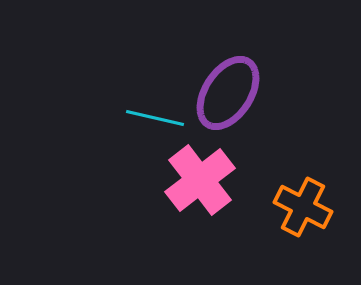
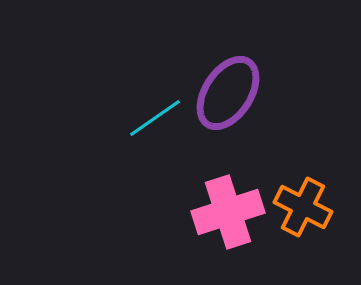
cyan line: rotated 48 degrees counterclockwise
pink cross: moved 28 px right, 32 px down; rotated 20 degrees clockwise
